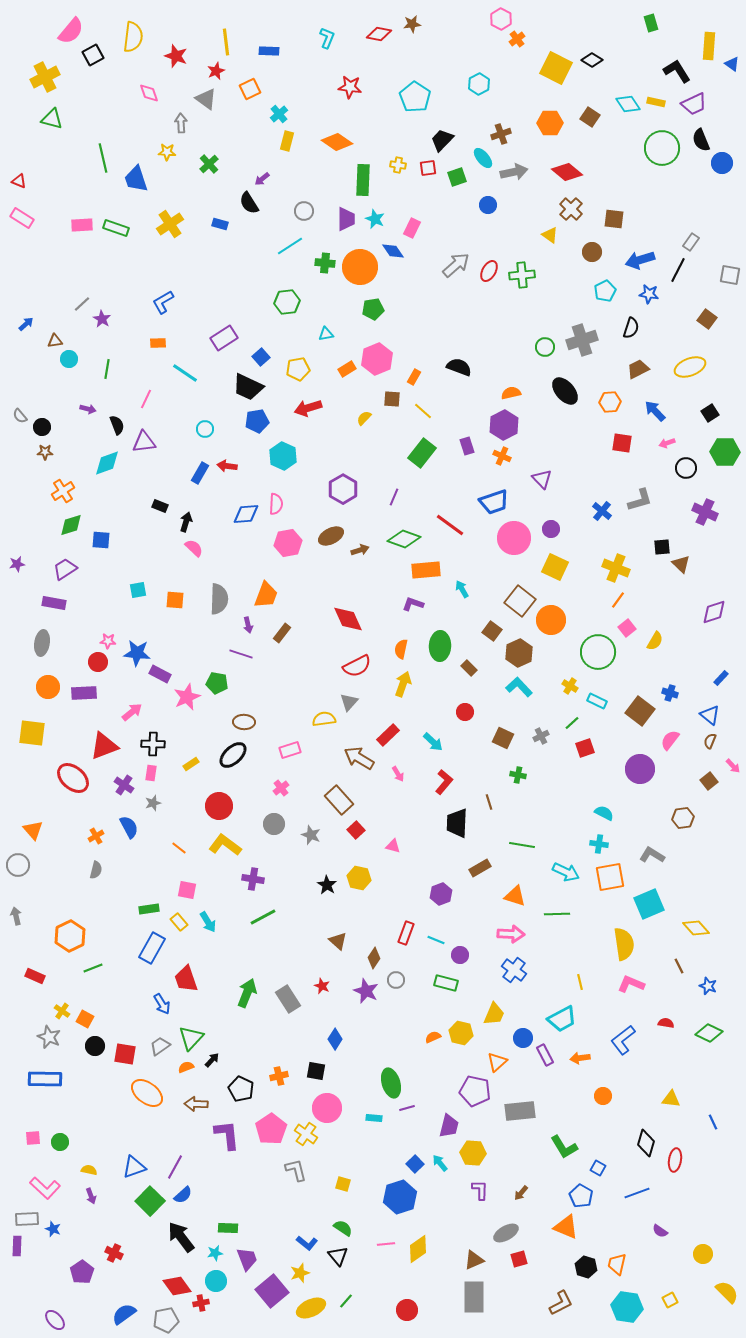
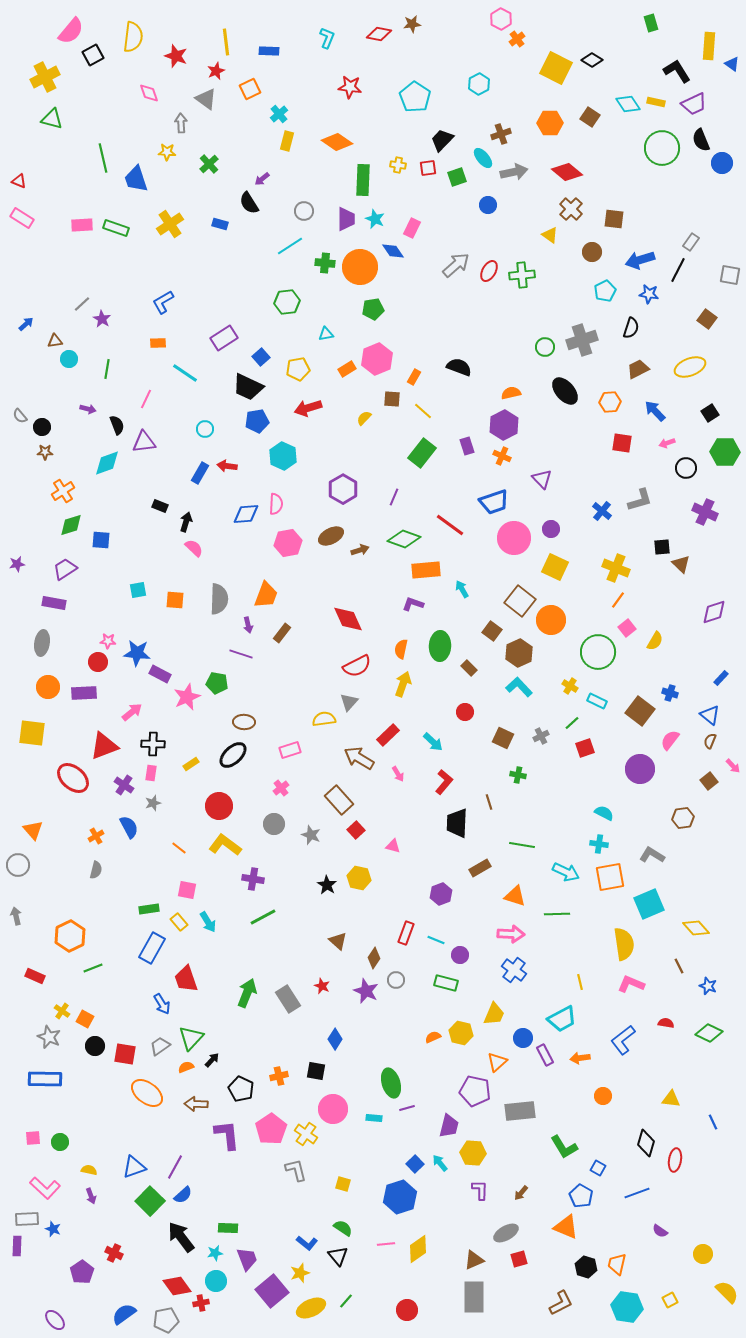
pink circle at (327, 1108): moved 6 px right, 1 px down
